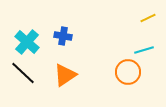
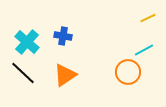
cyan line: rotated 12 degrees counterclockwise
